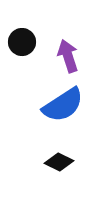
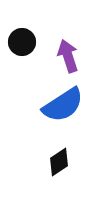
black diamond: rotated 60 degrees counterclockwise
